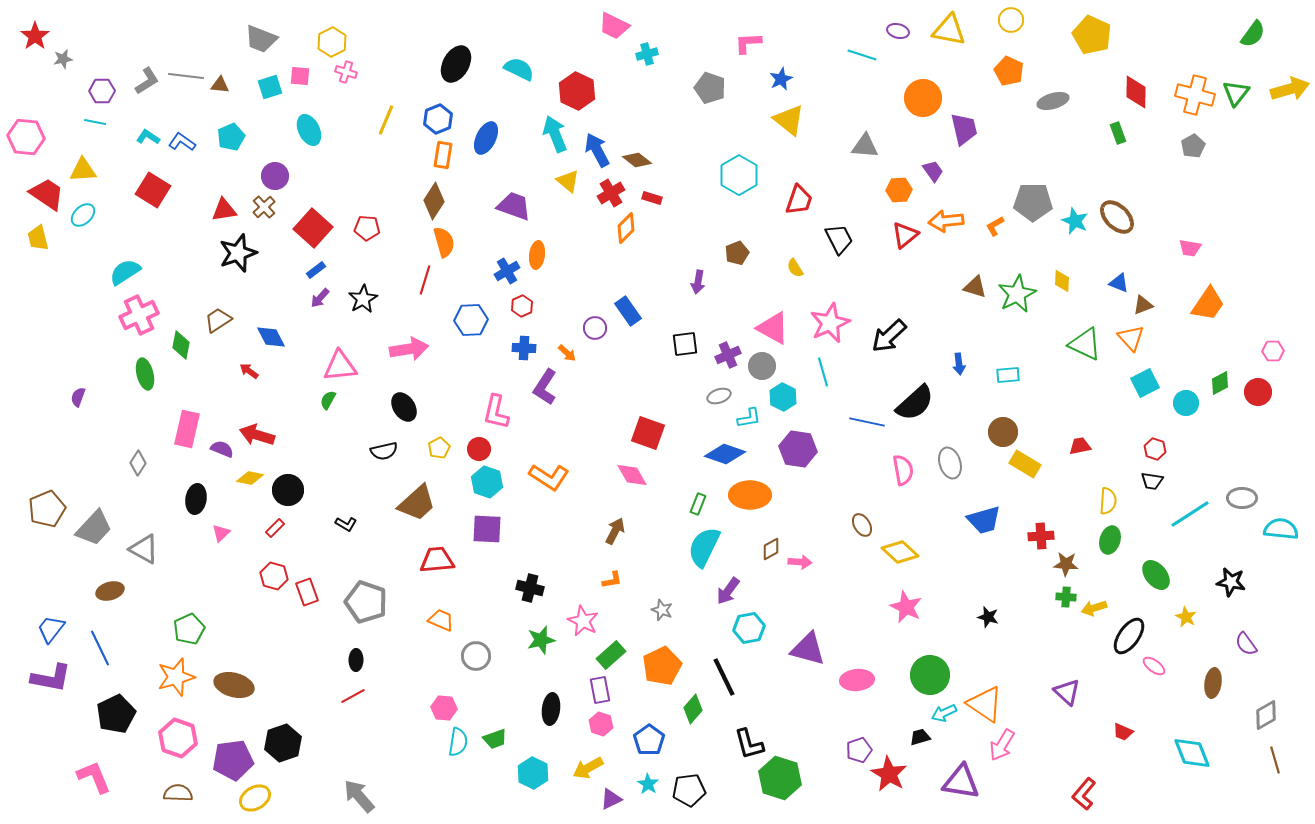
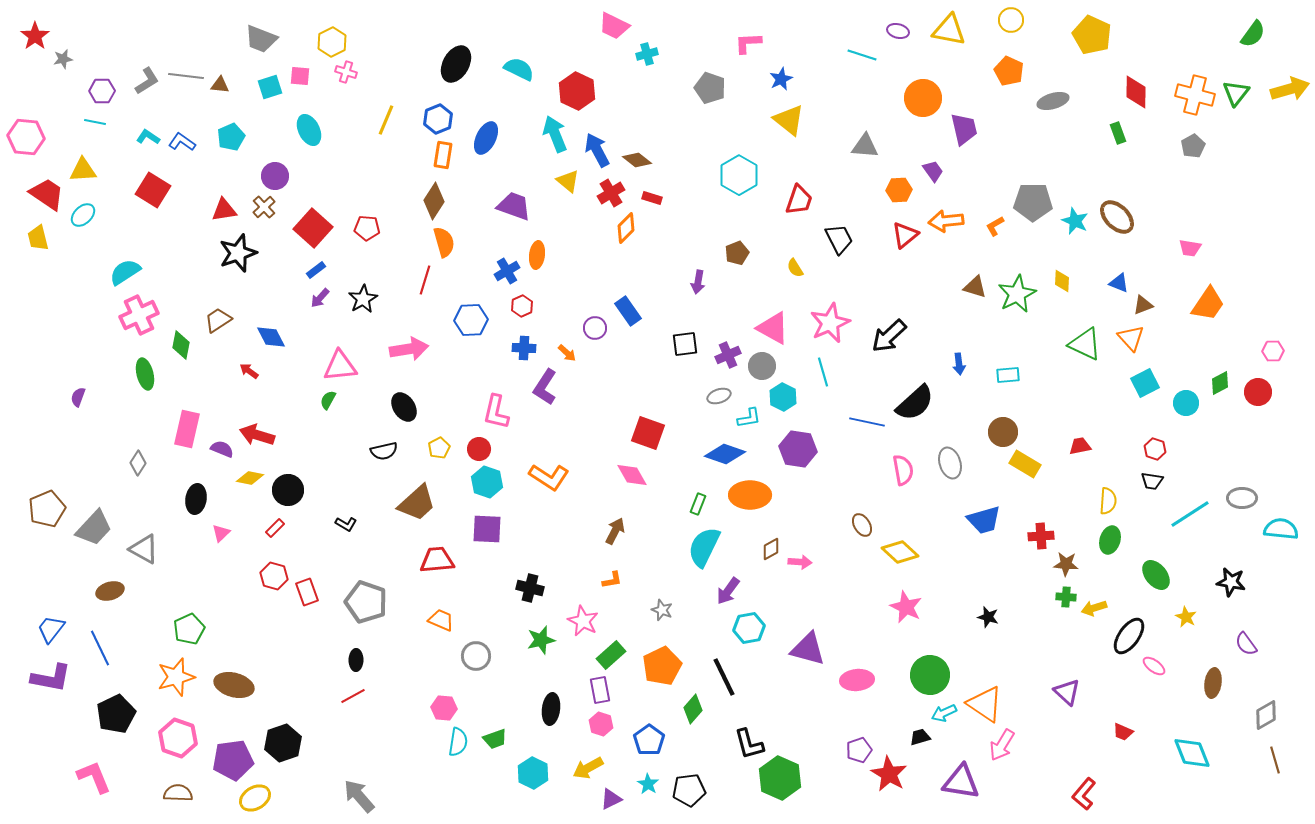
green hexagon at (780, 778): rotated 6 degrees clockwise
